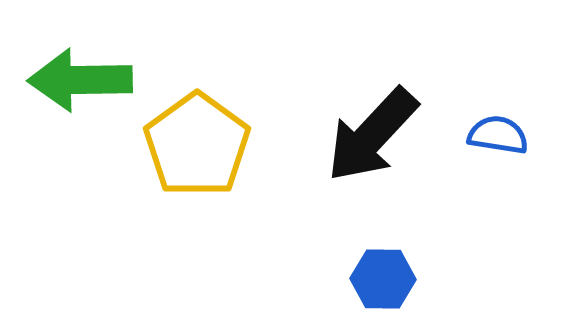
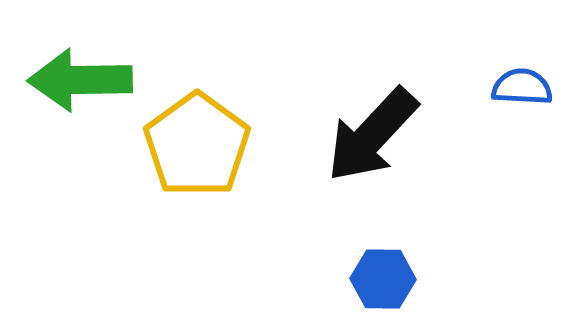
blue semicircle: moved 24 px right, 48 px up; rotated 6 degrees counterclockwise
